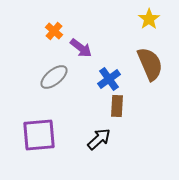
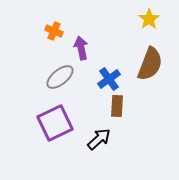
orange cross: rotated 18 degrees counterclockwise
purple arrow: rotated 140 degrees counterclockwise
brown semicircle: rotated 44 degrees clockwise
gray ellipse: moved 6 px right
purple square: moved 16 px right, 12 px up; rotated 21 degrees counterclockwise
